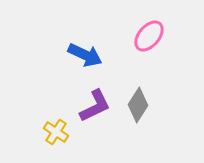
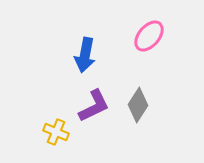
blue arrow: rotated 76 degrees clockwise
purple L-shape: moved 1 px left
yellow cross: rotated 10 degrees counterclockwise
